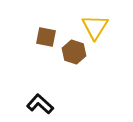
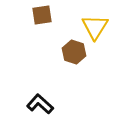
brown square: moved 4 px left, 22 px up; rotated 20 degrees counterclockwise
